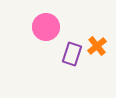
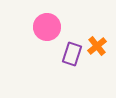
pink circle: moved 1 px right
